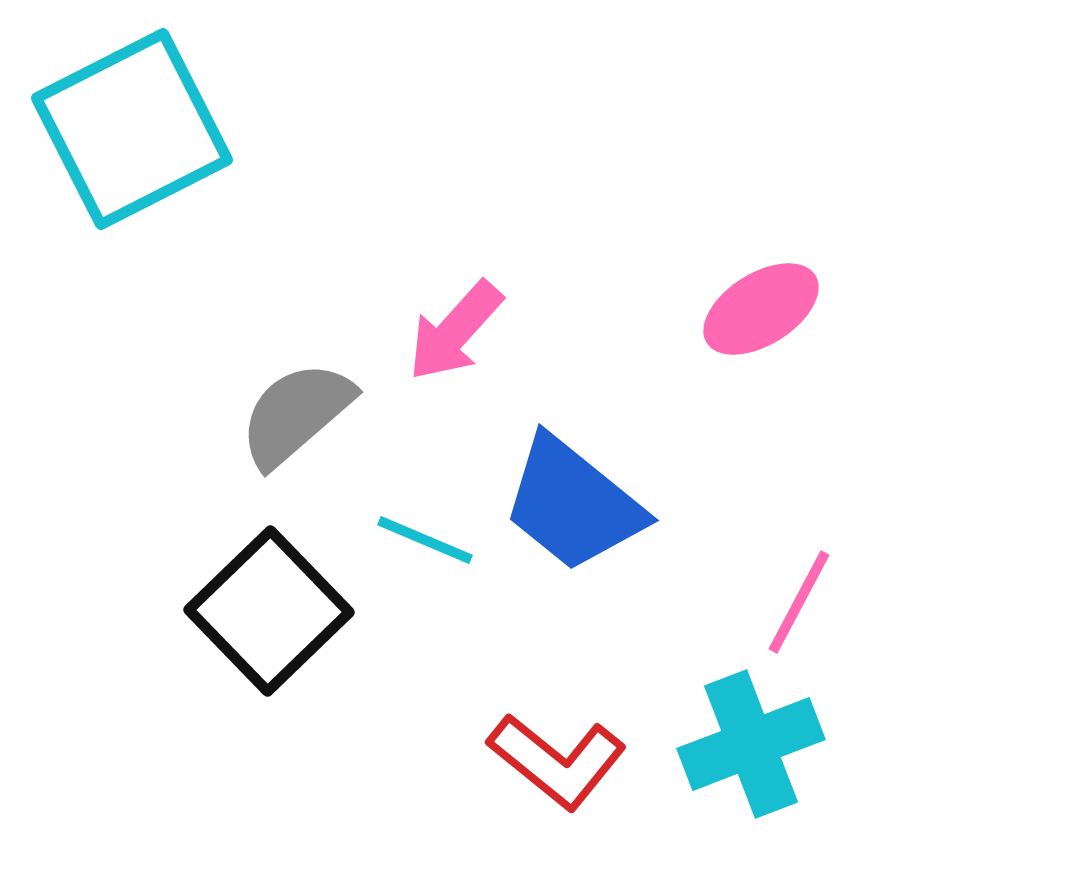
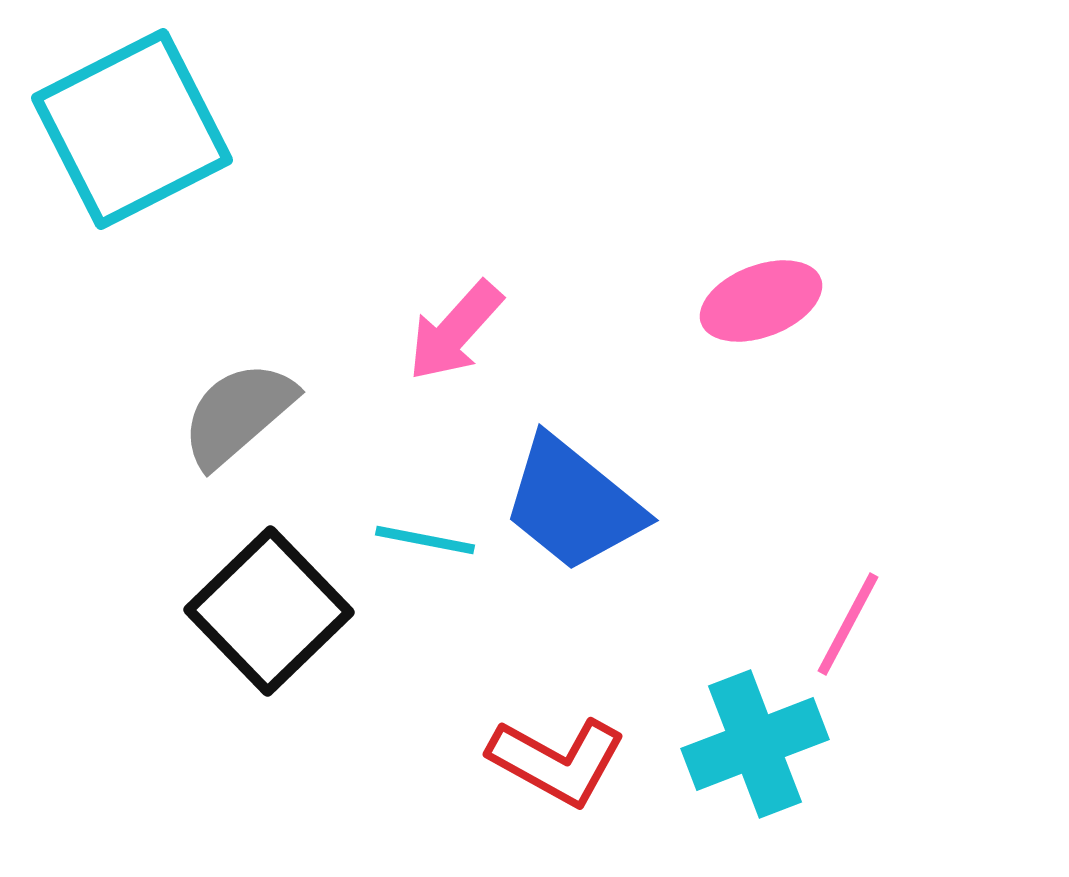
pink ellipse: moved 8 px up; rotated 11 degrees clockwise
gray semicircle: moved 58 px left
cyan line: rotated 12 degrees counterclockwise
pink line: moved 49 px right, 22 px down
cyan cross: moved 4 px right
red L-shape: rotated 10 degrees counterclockwise
